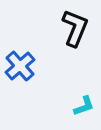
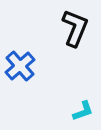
cyan L-shape: moved 1 px left, 5 px down
